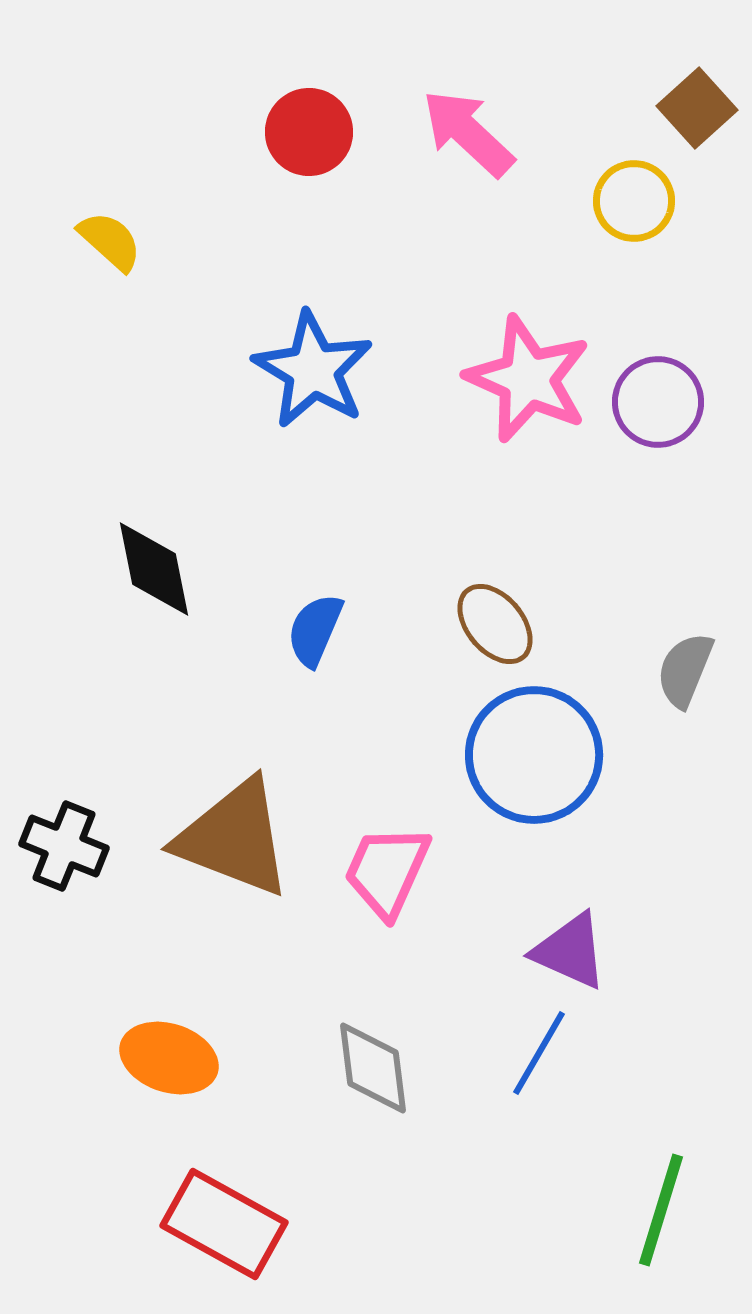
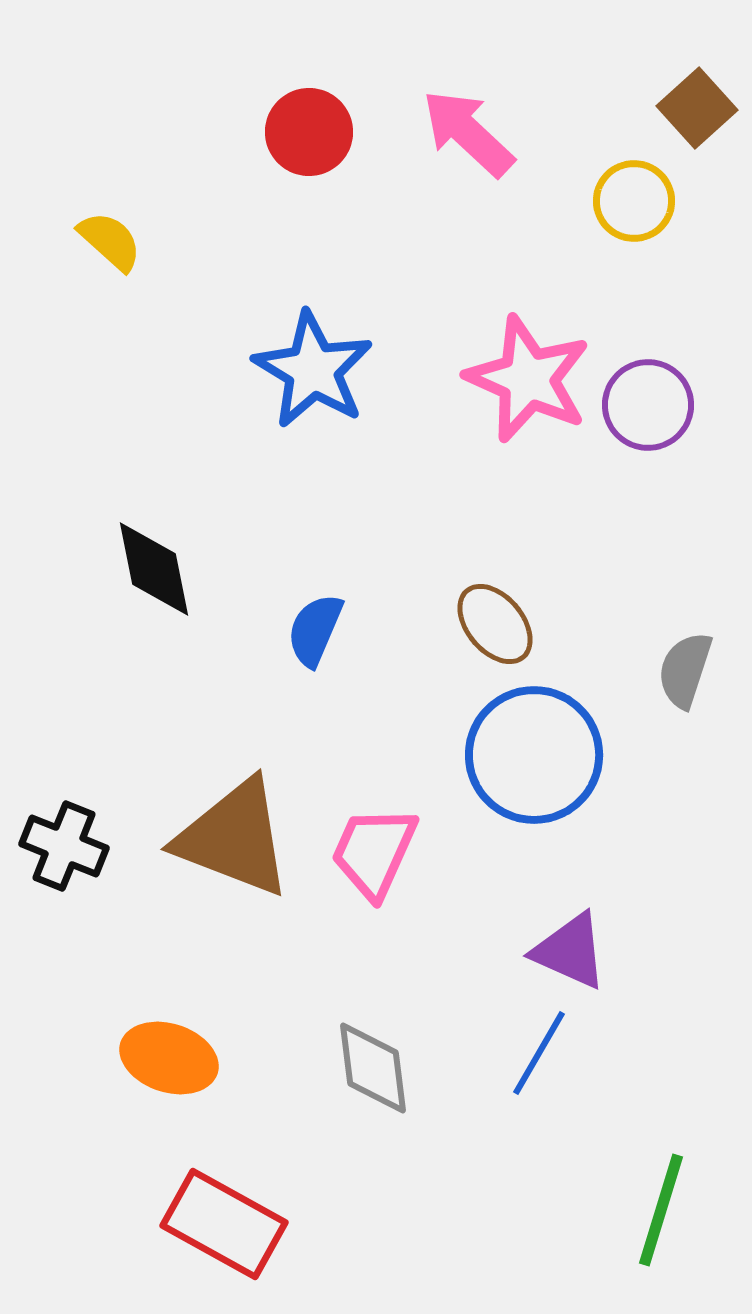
purple circle: moved 10 px left, 3 px down
gray semicircle: rotated 4 degrees counterclockwise
pink trapezoid: moved 13 px left, 19 px up
